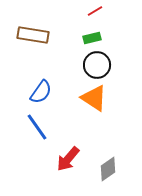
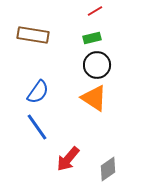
blue semicircle: moved 3 px left
